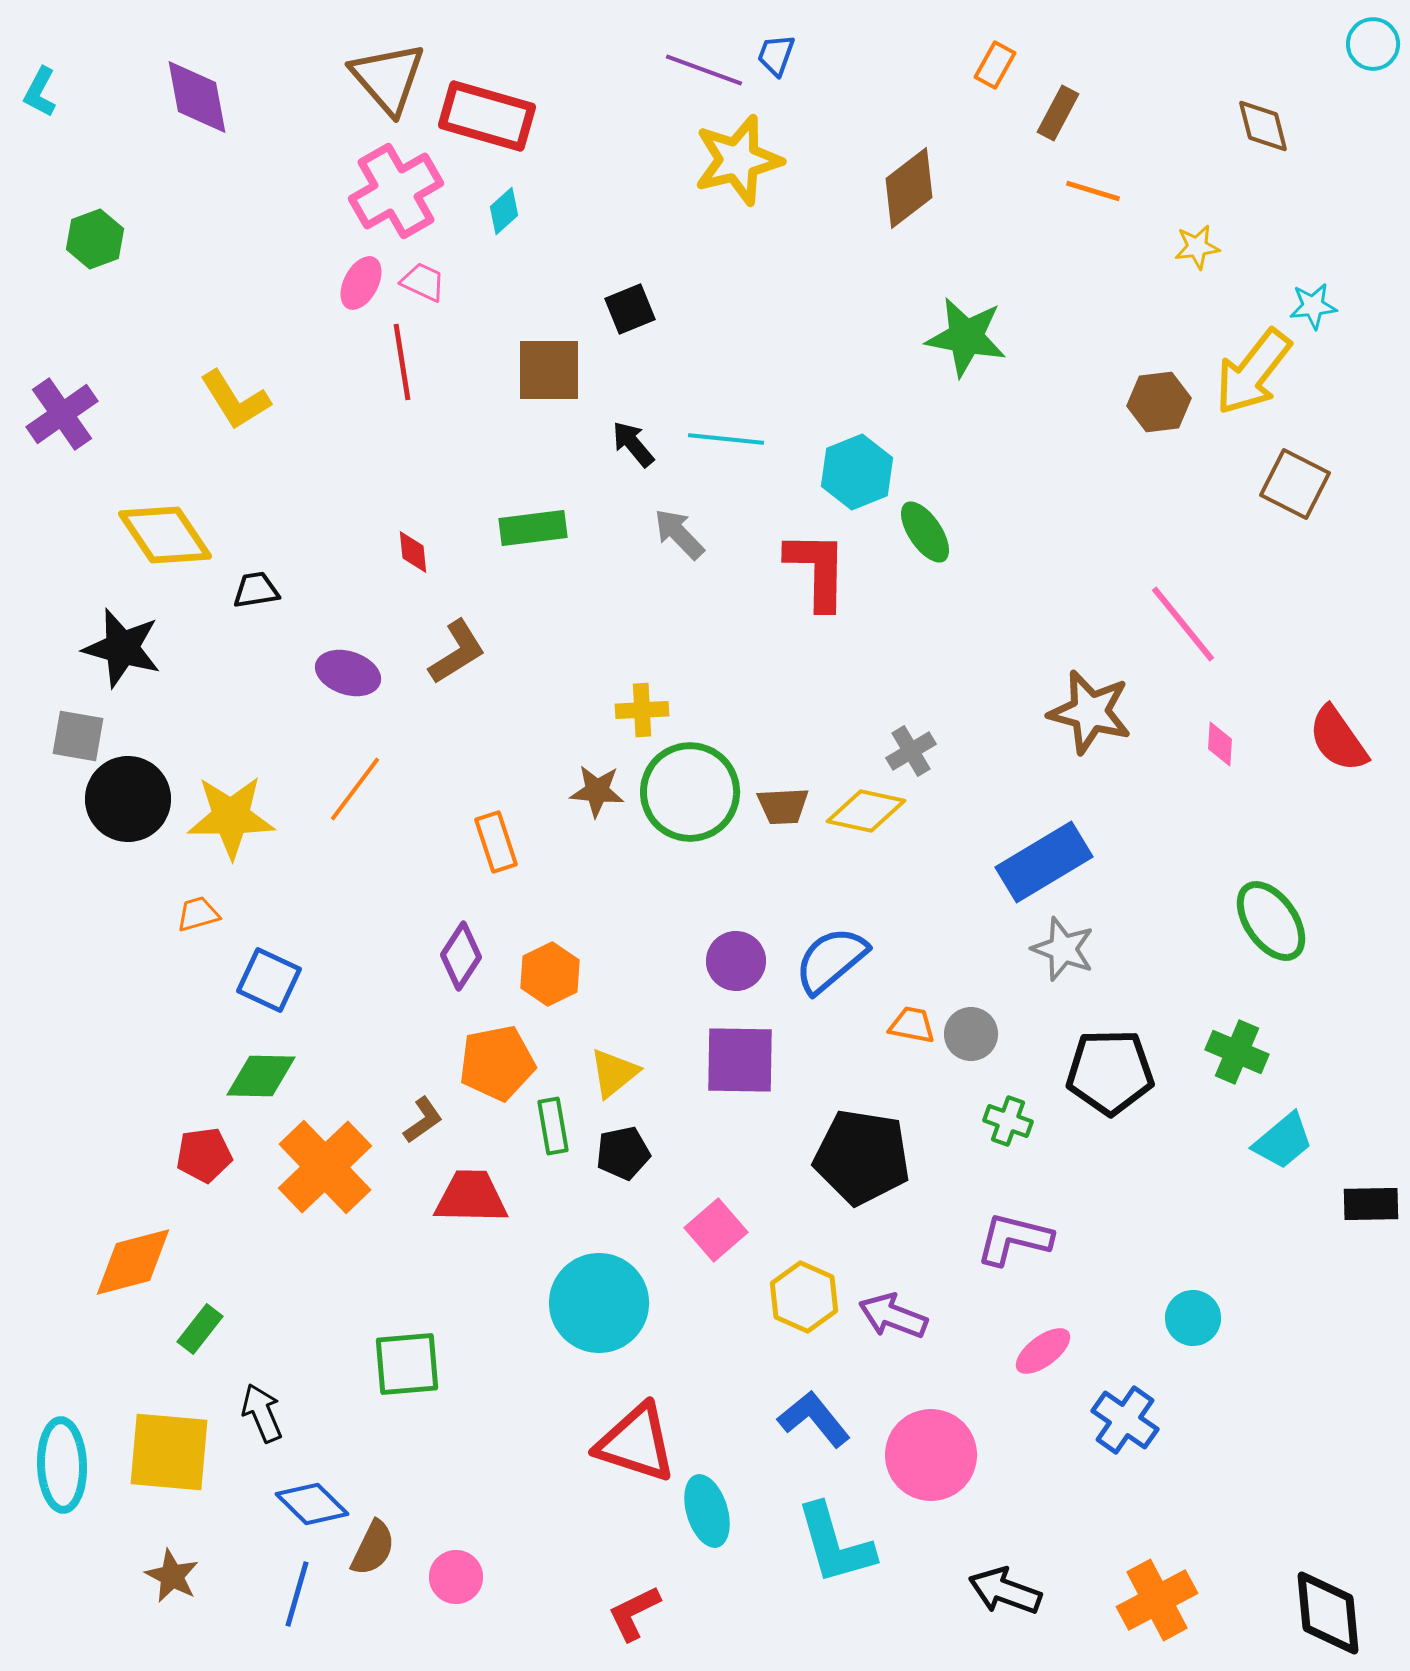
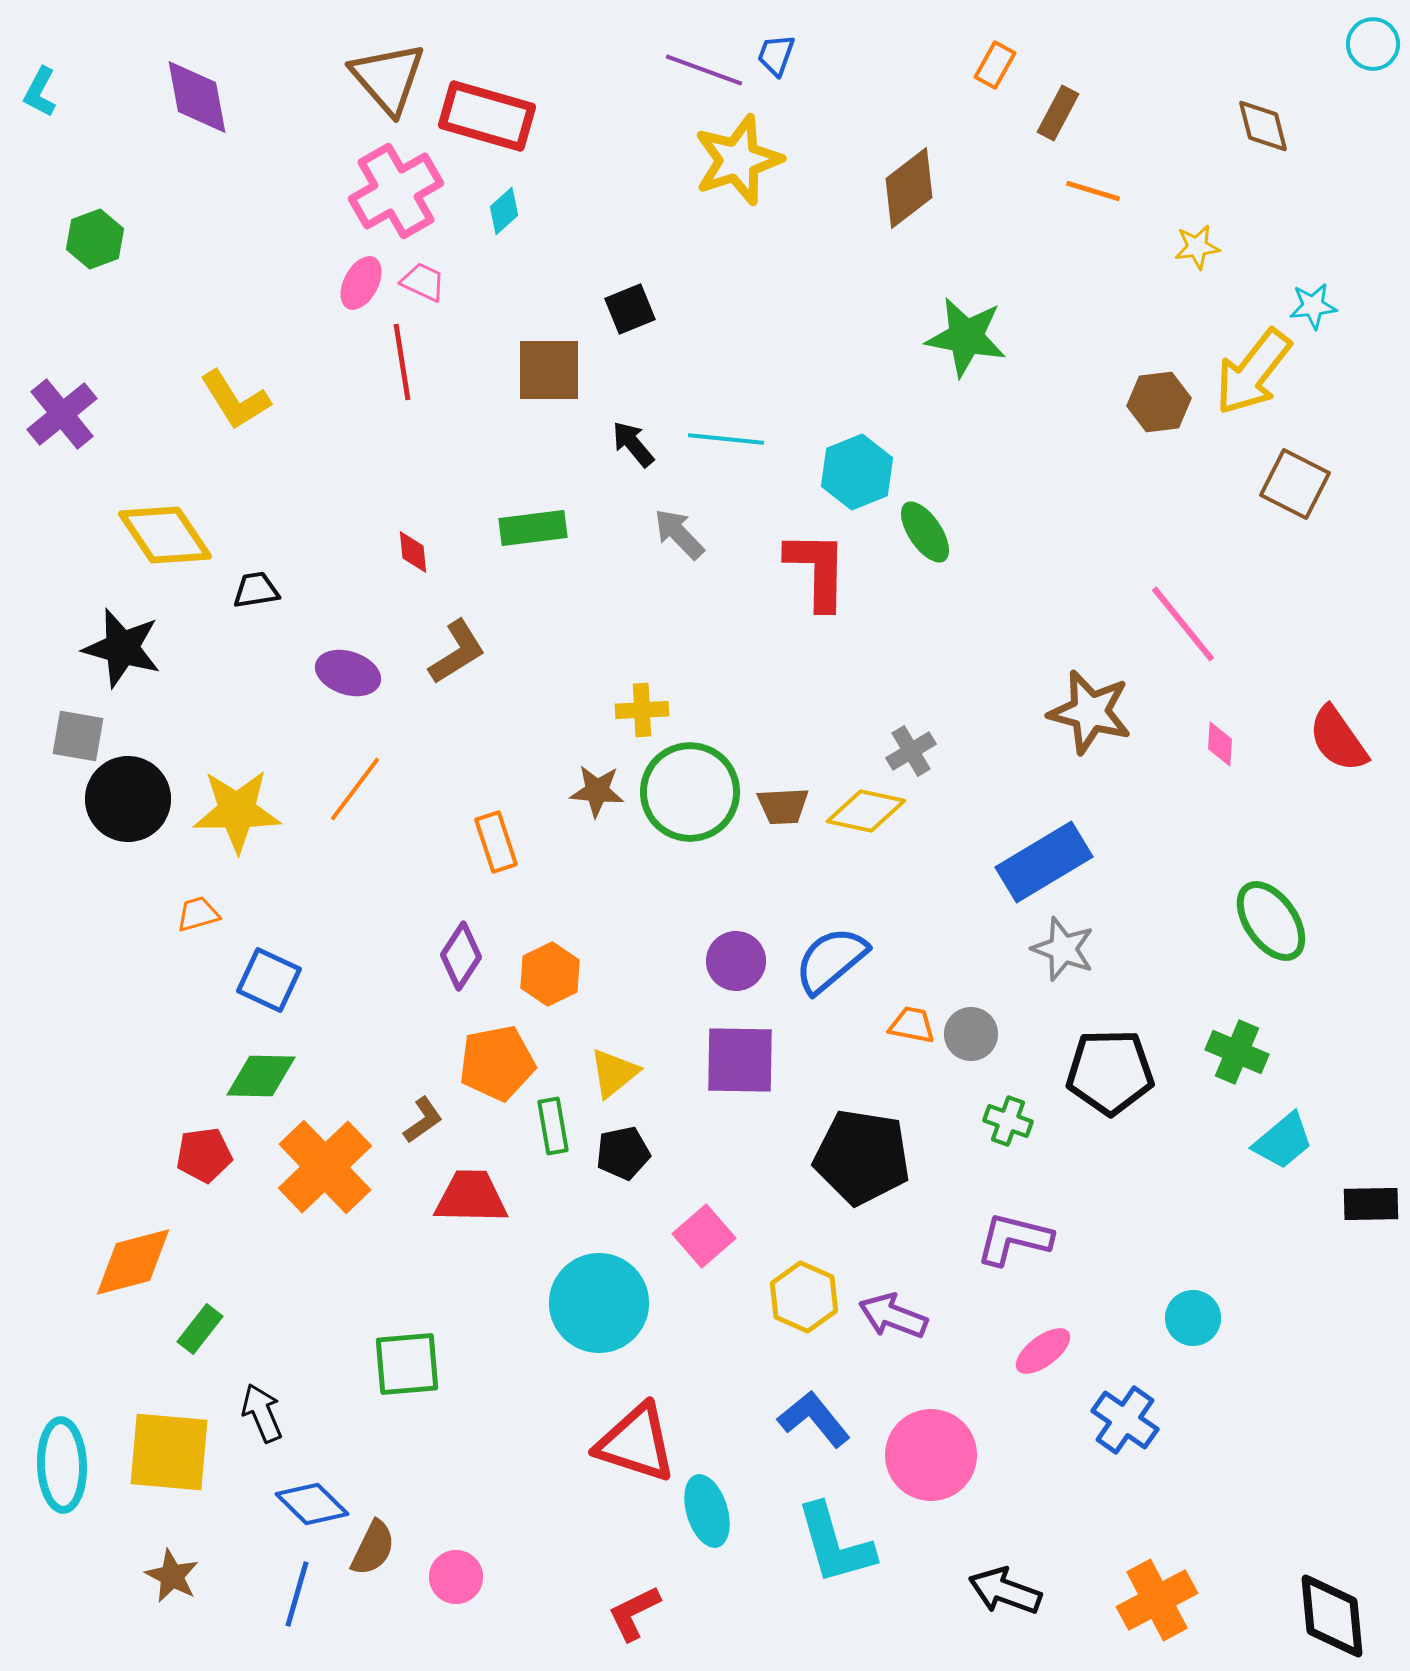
yellow star at (738, 160): rotated 4 degrees counterclockwise
purple cross at (62, 414): rotated 4 degrees counterclockwise
yellow star at (231, 817): moved 6 px right, 6 px up
pink square at (716, 1230): moved 12 px left, 6 px down
black diamond at (1328, 1613): moved 4 px right, 3 px down
